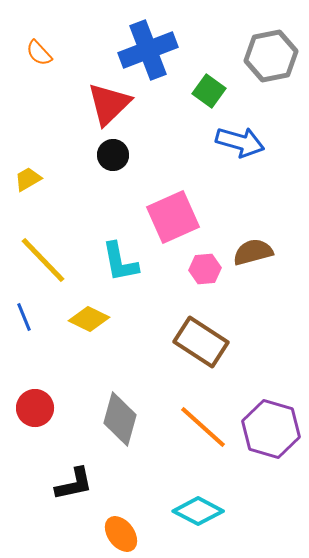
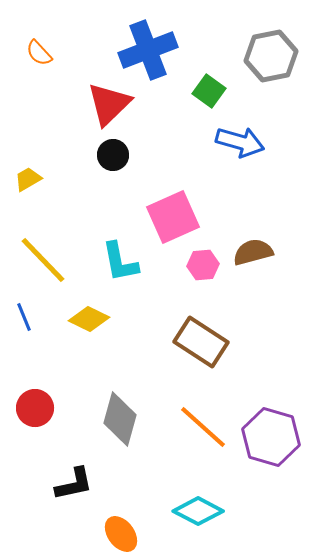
pink hexagon: moved 2 px left, 4 px up
purple hexagon: moved 8 px down
